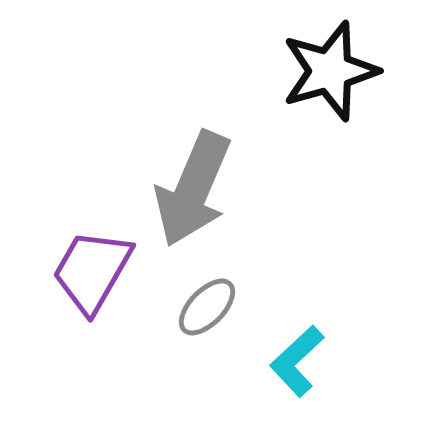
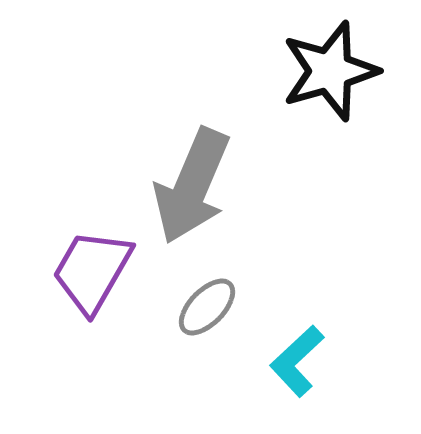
gray arrow: moved 1 px left, 3 px up
